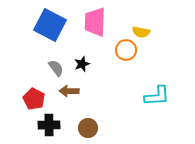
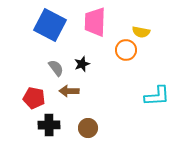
red pentagon: moved 1 px up; rotated 15 degrees counterclockwise
